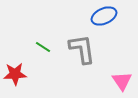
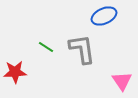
green line: moved 3 px right
red star: moved 2 px up
